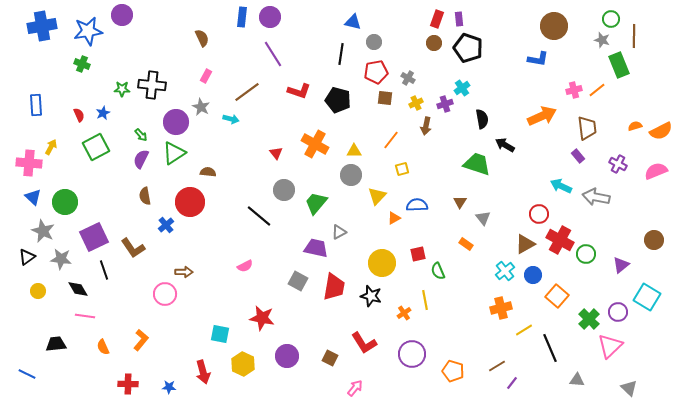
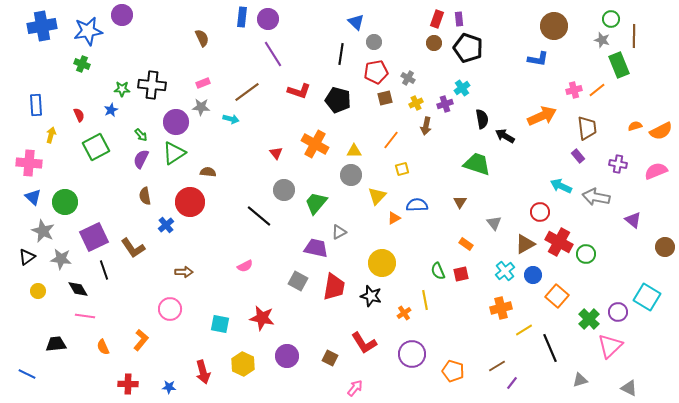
purple circle at (270, 17): moved 2 px left, 2 px down
blue triangle at (353, 22): moved 3 px right; rotated 30 degrees clockwise
pink rectangle at (206, 76): moved 3 px left, 7 px down; rotated 40 degrees clockwise
brown square at (385, 98): rotated 21 degrees counterclockwise
gray star at (201, 107): rotated 24 degrees counterclockwise
blue star at (103, 113): moved 8 px right, 3 px up
black arrow at (505, 145): moved 9 px up
yellow arrow at (51, 147): moved 12 px up; rotated 14 degrees counterclockwise
purple cross at (618, 164): rotated 18 degrees counterclockwise
red circle at (539, 214): moved 1 px right, 2 px up
gray triangle at (483, 218): moved 11 px right, 5 px down
red cross at (560, 240): moved 1 px left, 2 px down
brown circle at (654, 240): moved 11 px right, 7 px down
red square at (418, 254): moved 43 px right, 20 px down
purple triangle at (621, 265): moved 12 px right, 45 px up; rotated 42 degrees counterclockwise
pink circle at (165, 294): moved 5 px right, 15 px down
cyan square at (220, 334): moved 10 px up
gray triangle at (577, 380): moved 3 px right; rotated 21 degrees counterclockwise
gray triangle at (629, 388): rotated 18 degrees counterclockwise
